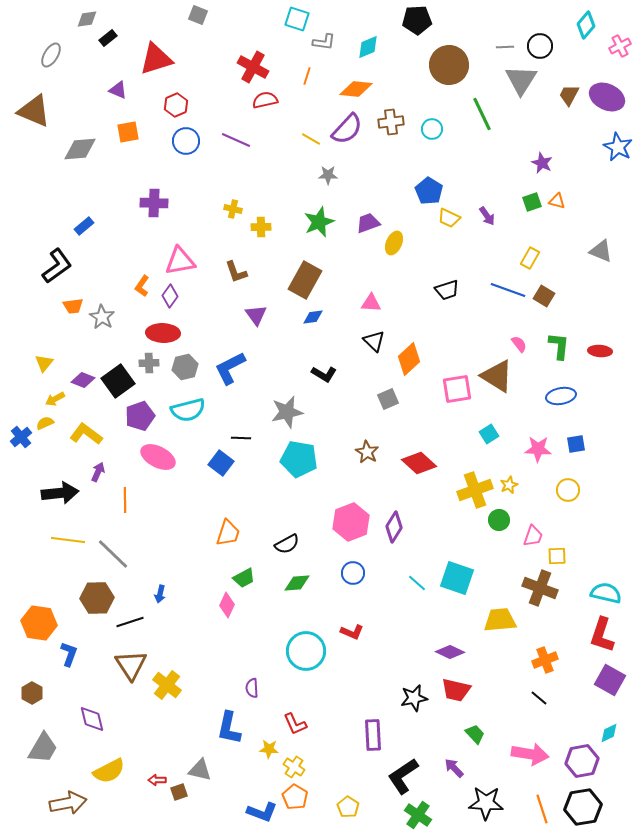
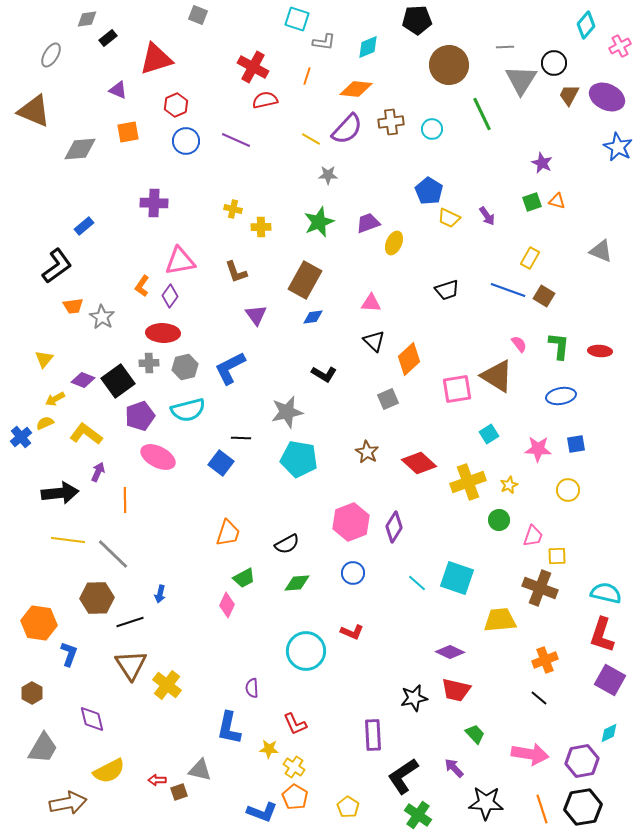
black circle at (540, 46): moved 14 px right, 17 px down
yellow triangle at (44, 363): moved 4 px up
yellow cross at (475, 490): moved 7 px left, 8 px up
